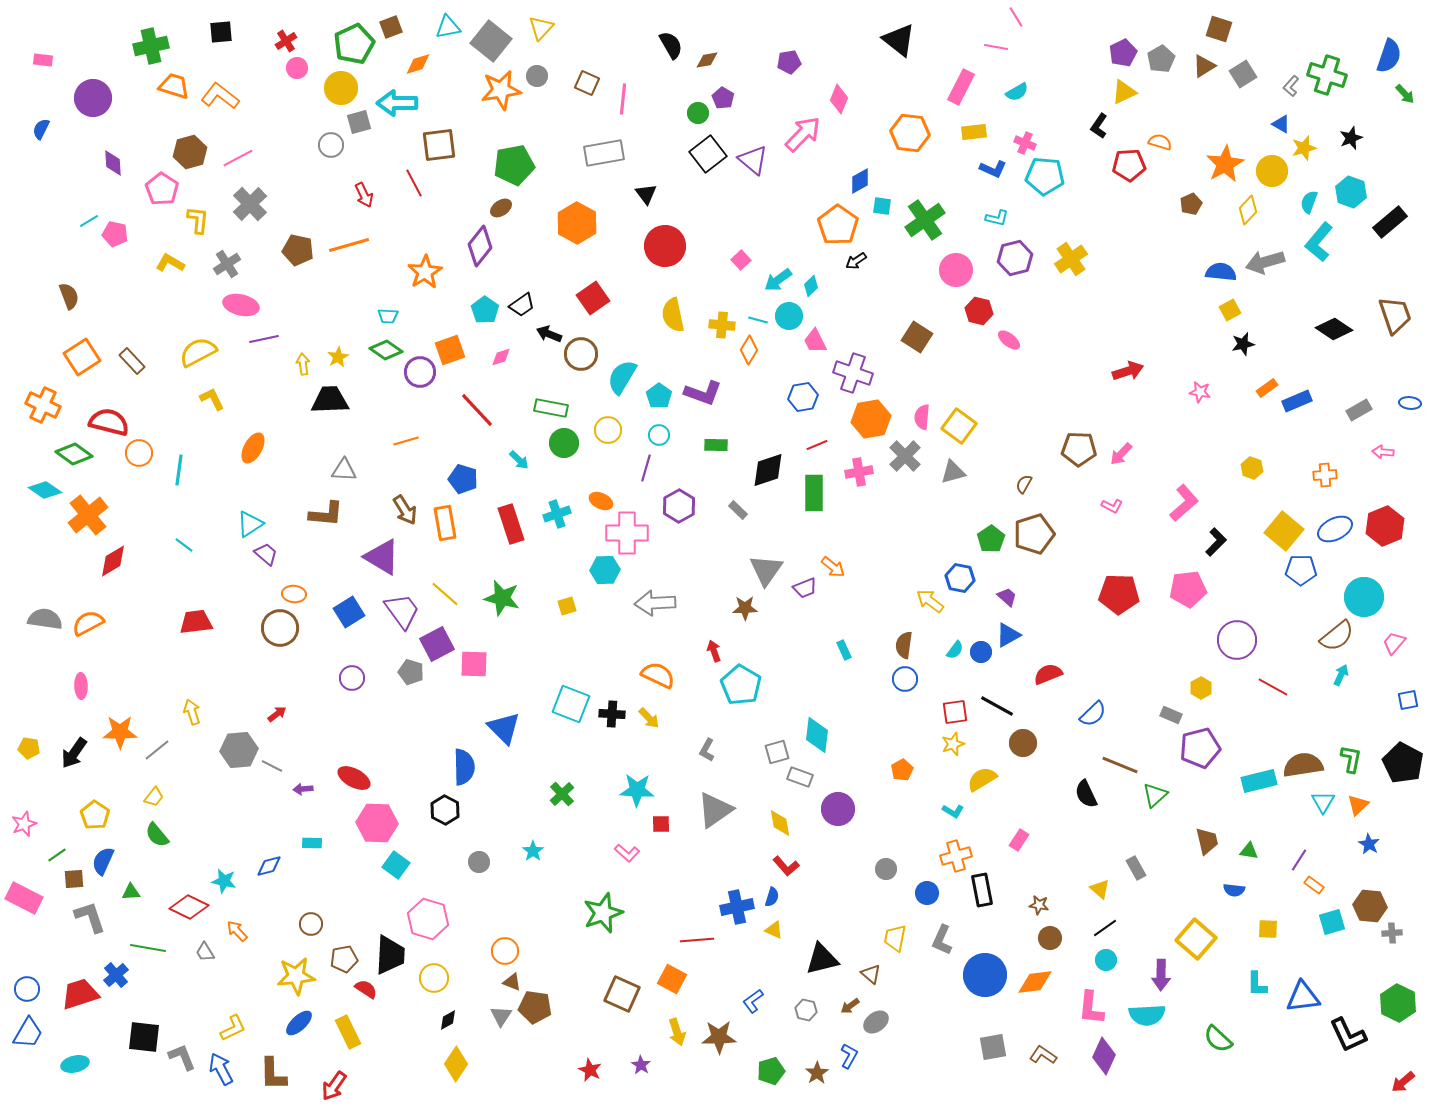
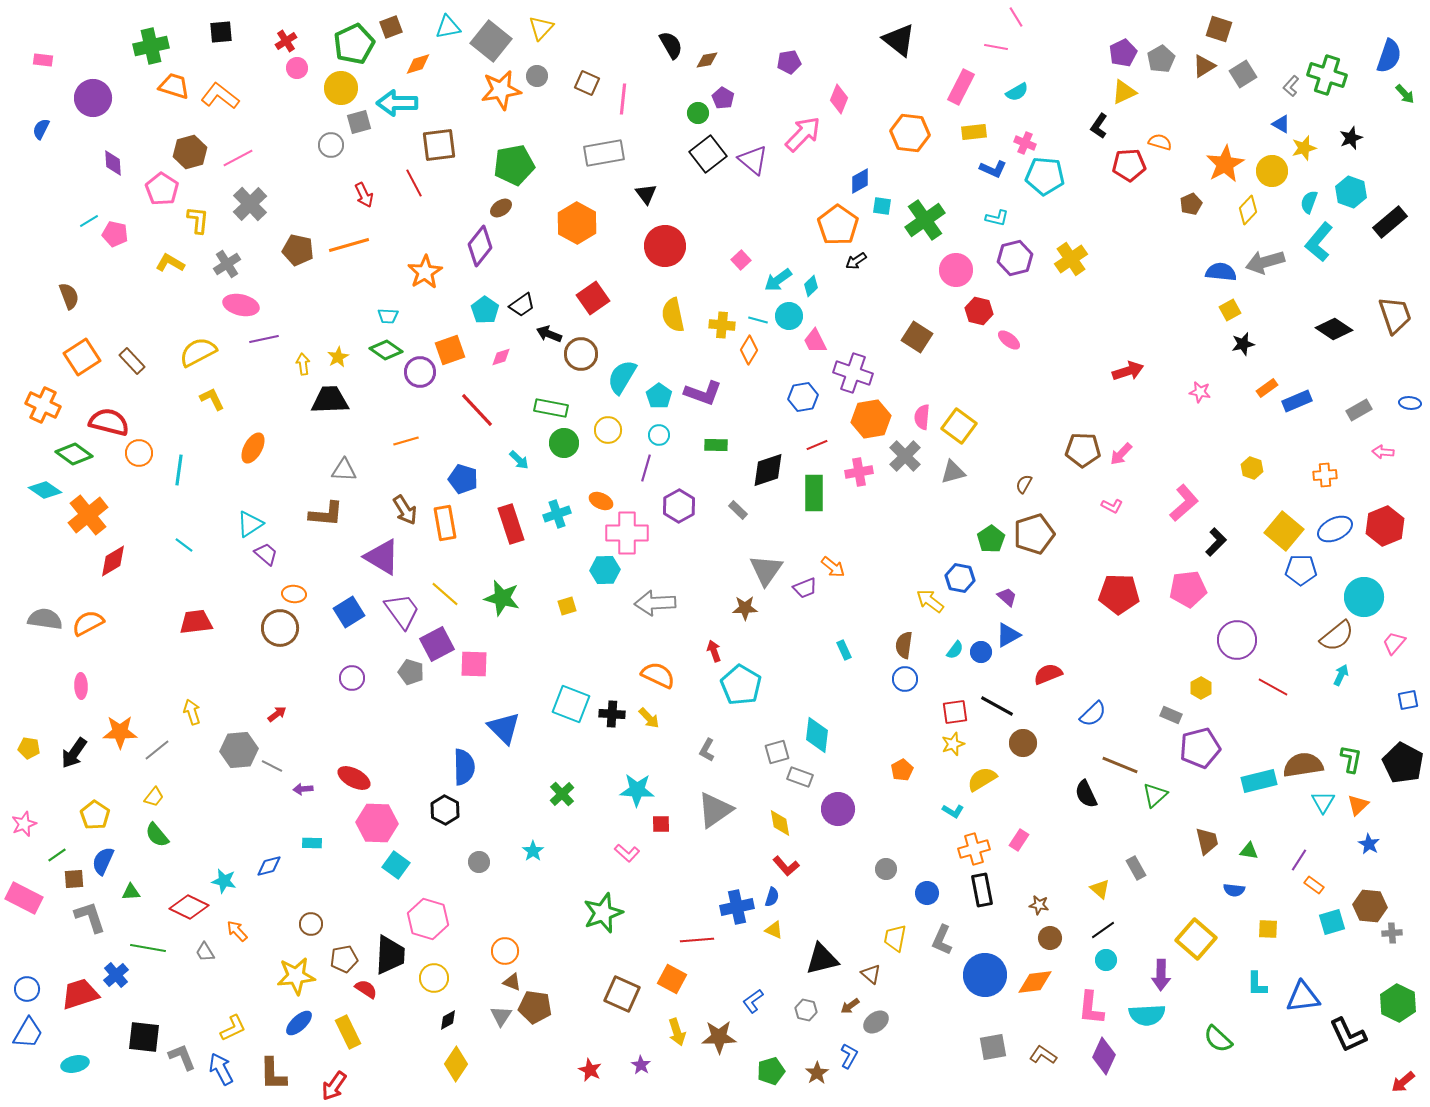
brown pentagon at (1079, 449): moved 4 px right, 1 px down
orange cross at (956, 856): moved 18 px right, 7 px up
black line at (1105, 928): moved 2 px left, 2 px down
